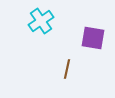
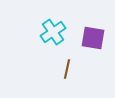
cyan cross: moved 12 px right, 11 px down
